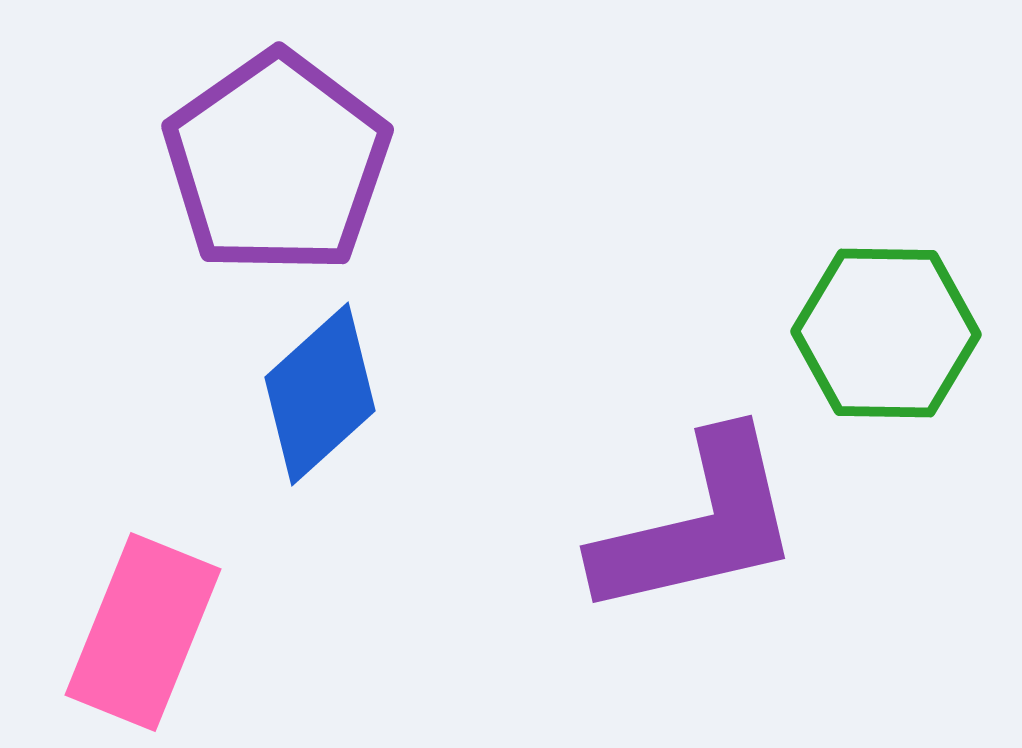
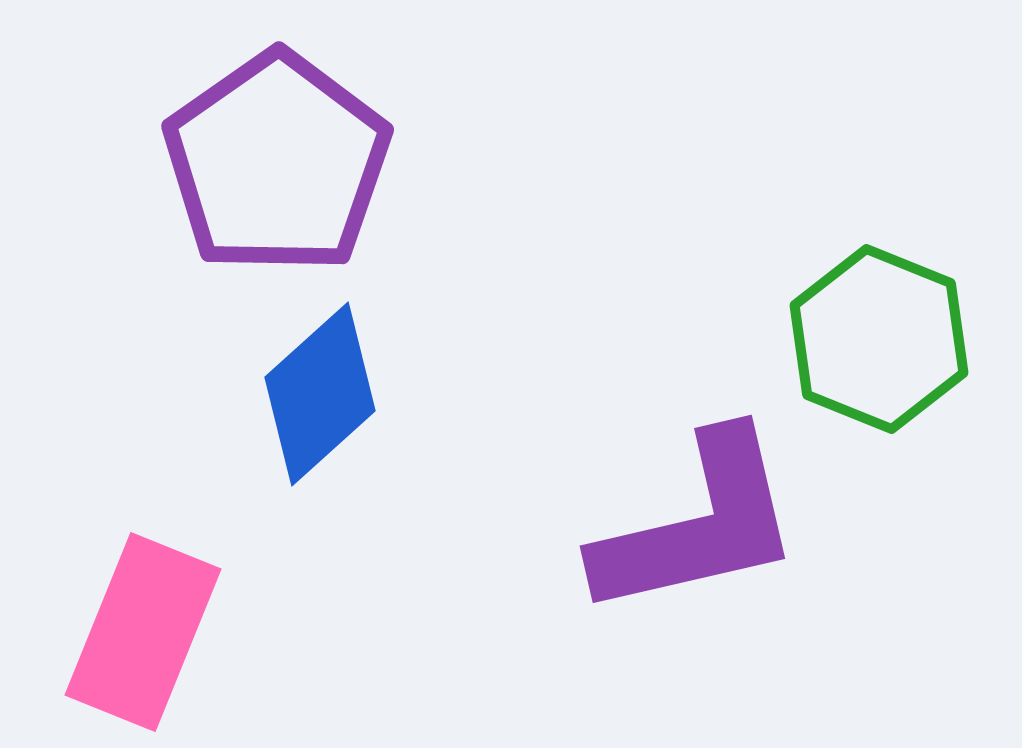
green hexagon: moved 7 px left, 6 px down; rotated 21 degrees clockwise
